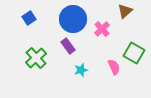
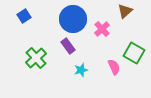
blue square: moved 5 px left, 2 px up
